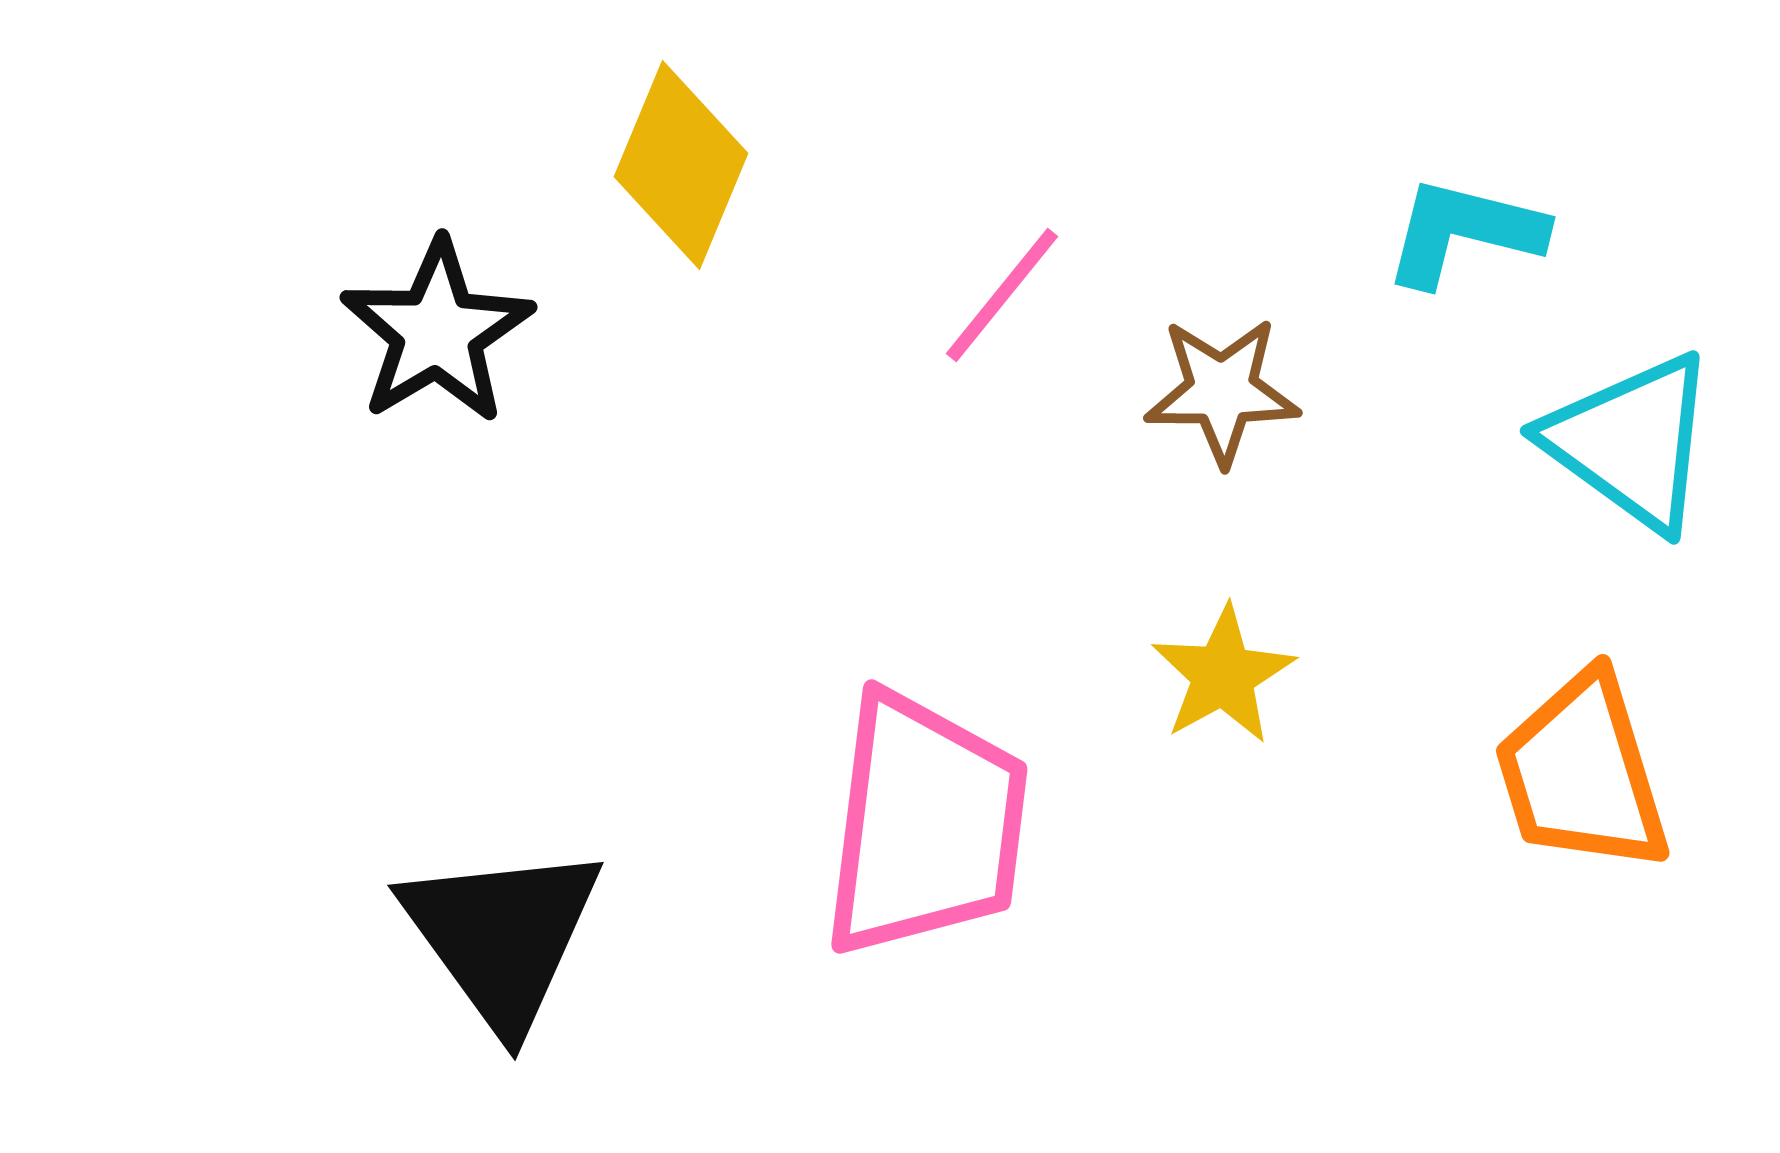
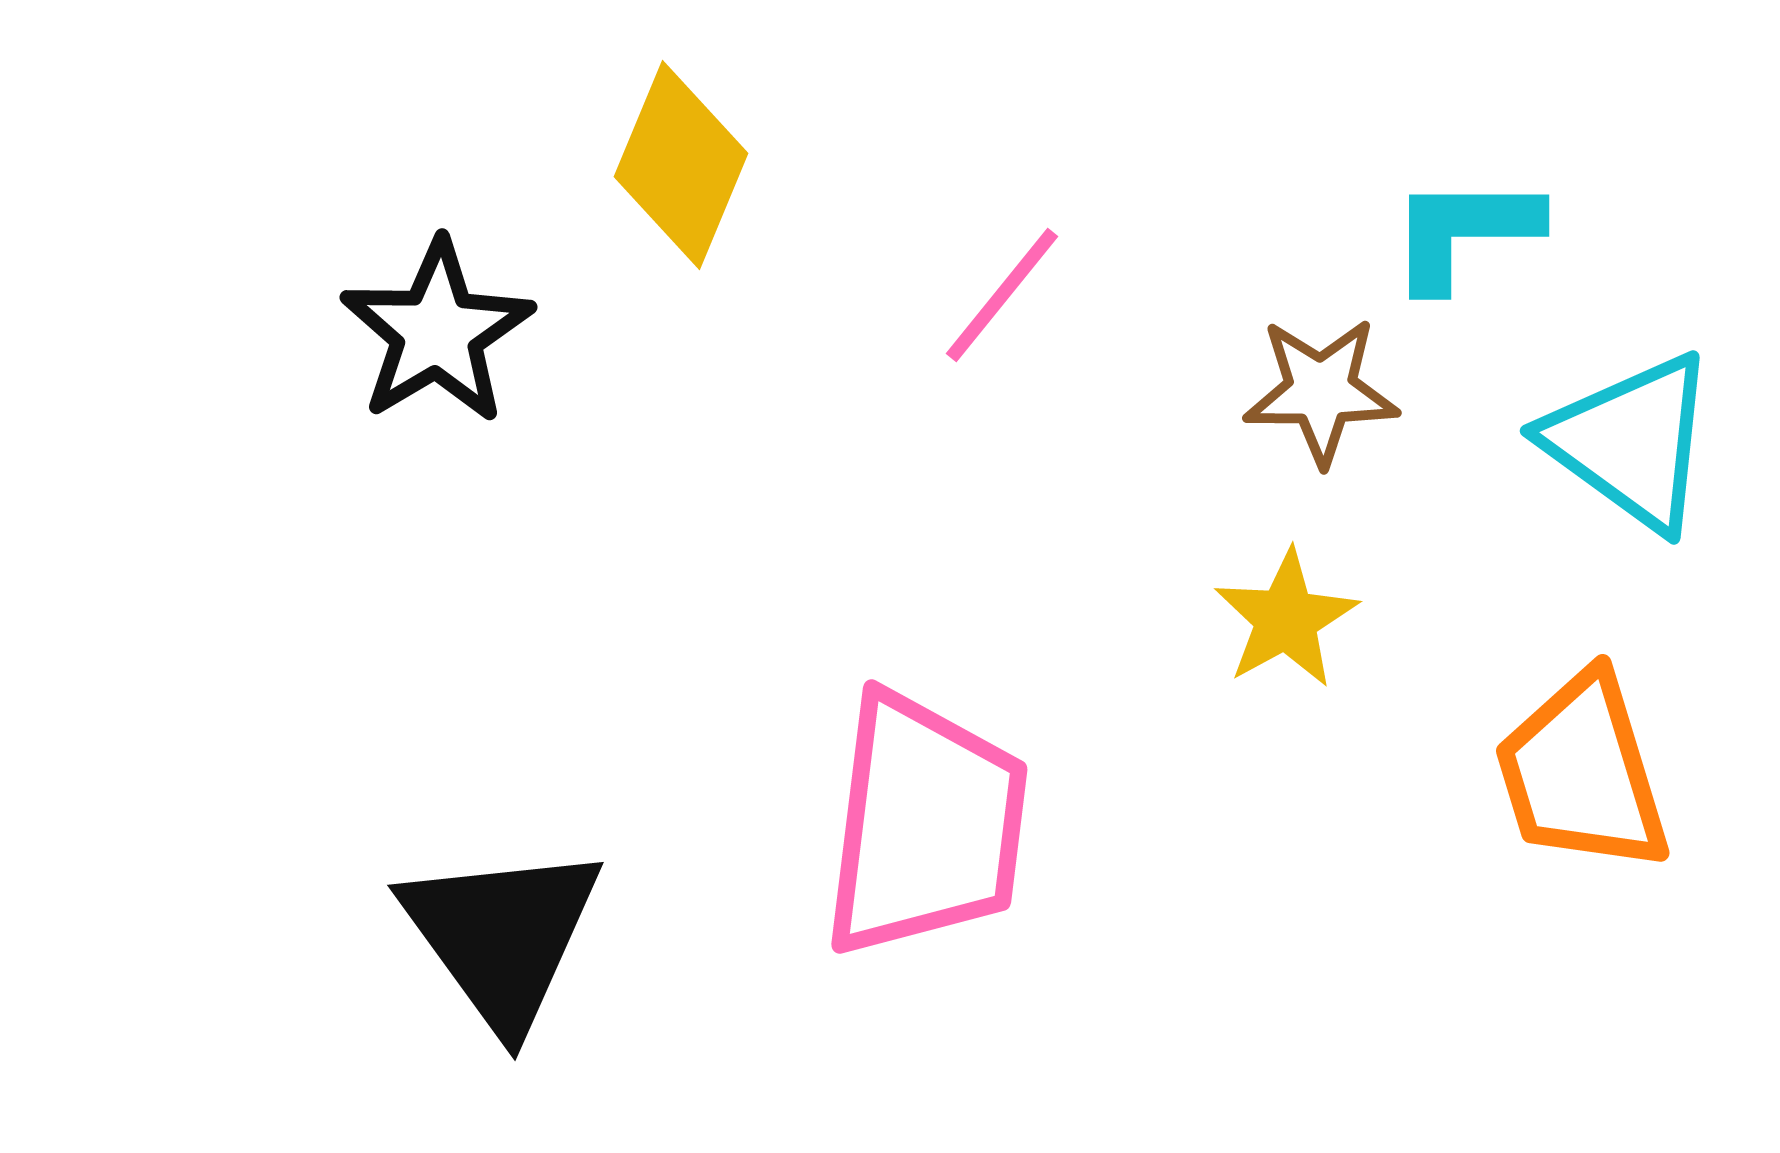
cyan L-shape: rotated 14 degrees counterclockwise
brown star: moved 99 px right
yellow star: moved 63 px right, 56 px up
